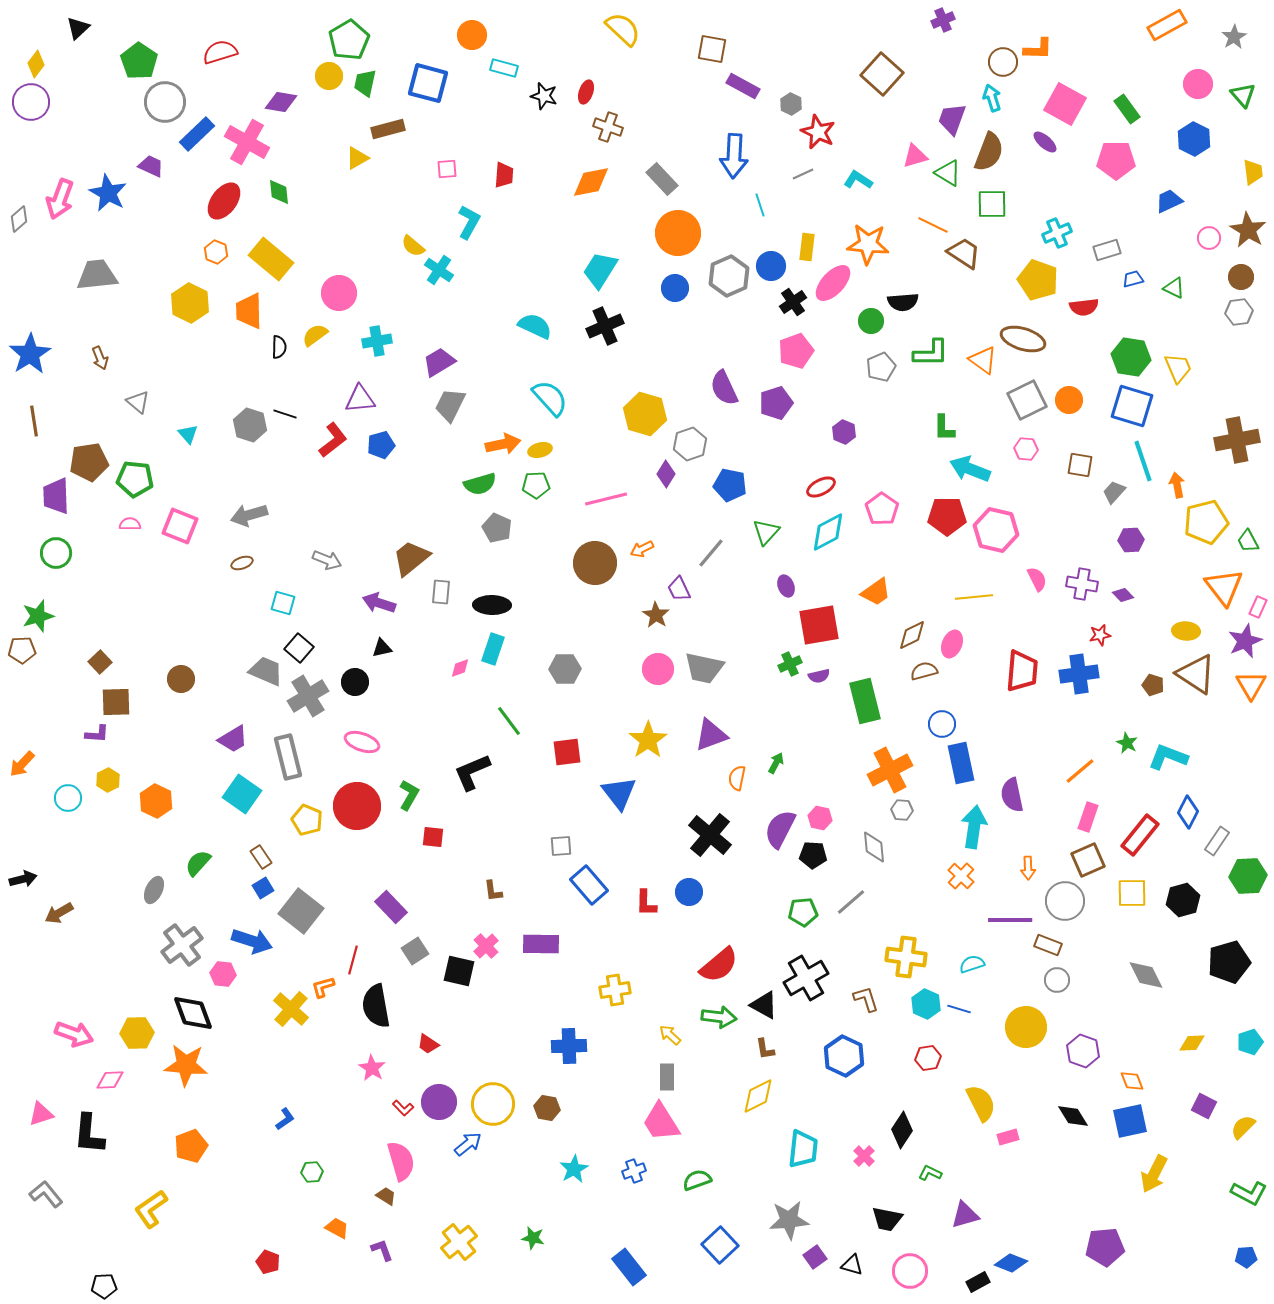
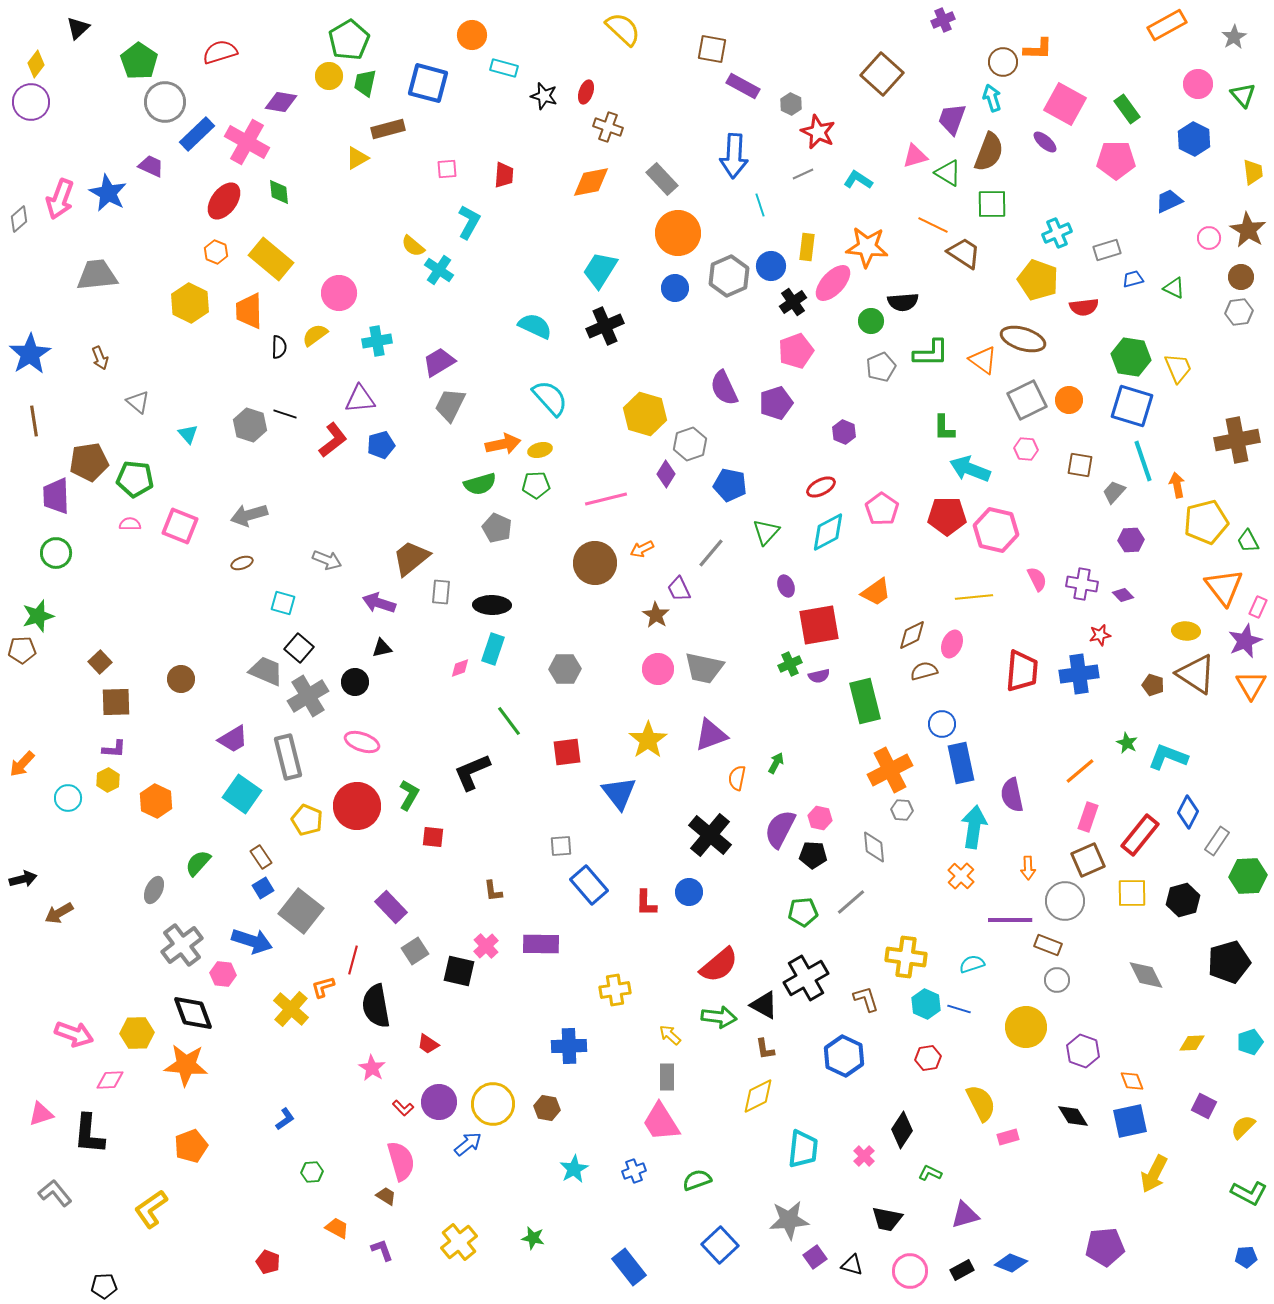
orange star at (868, 244): moved 1 px left, 3 px down
purple L-shape at (97, 734): moved 17 px right, 15 px down
gray L-shape at (46, 1194): moved 9 px right, 1 px up
black rectangle at (978, 1282): moved 16 px left, 12 px up
